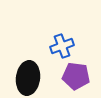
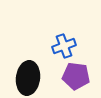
blue cross: moved 2 px right
